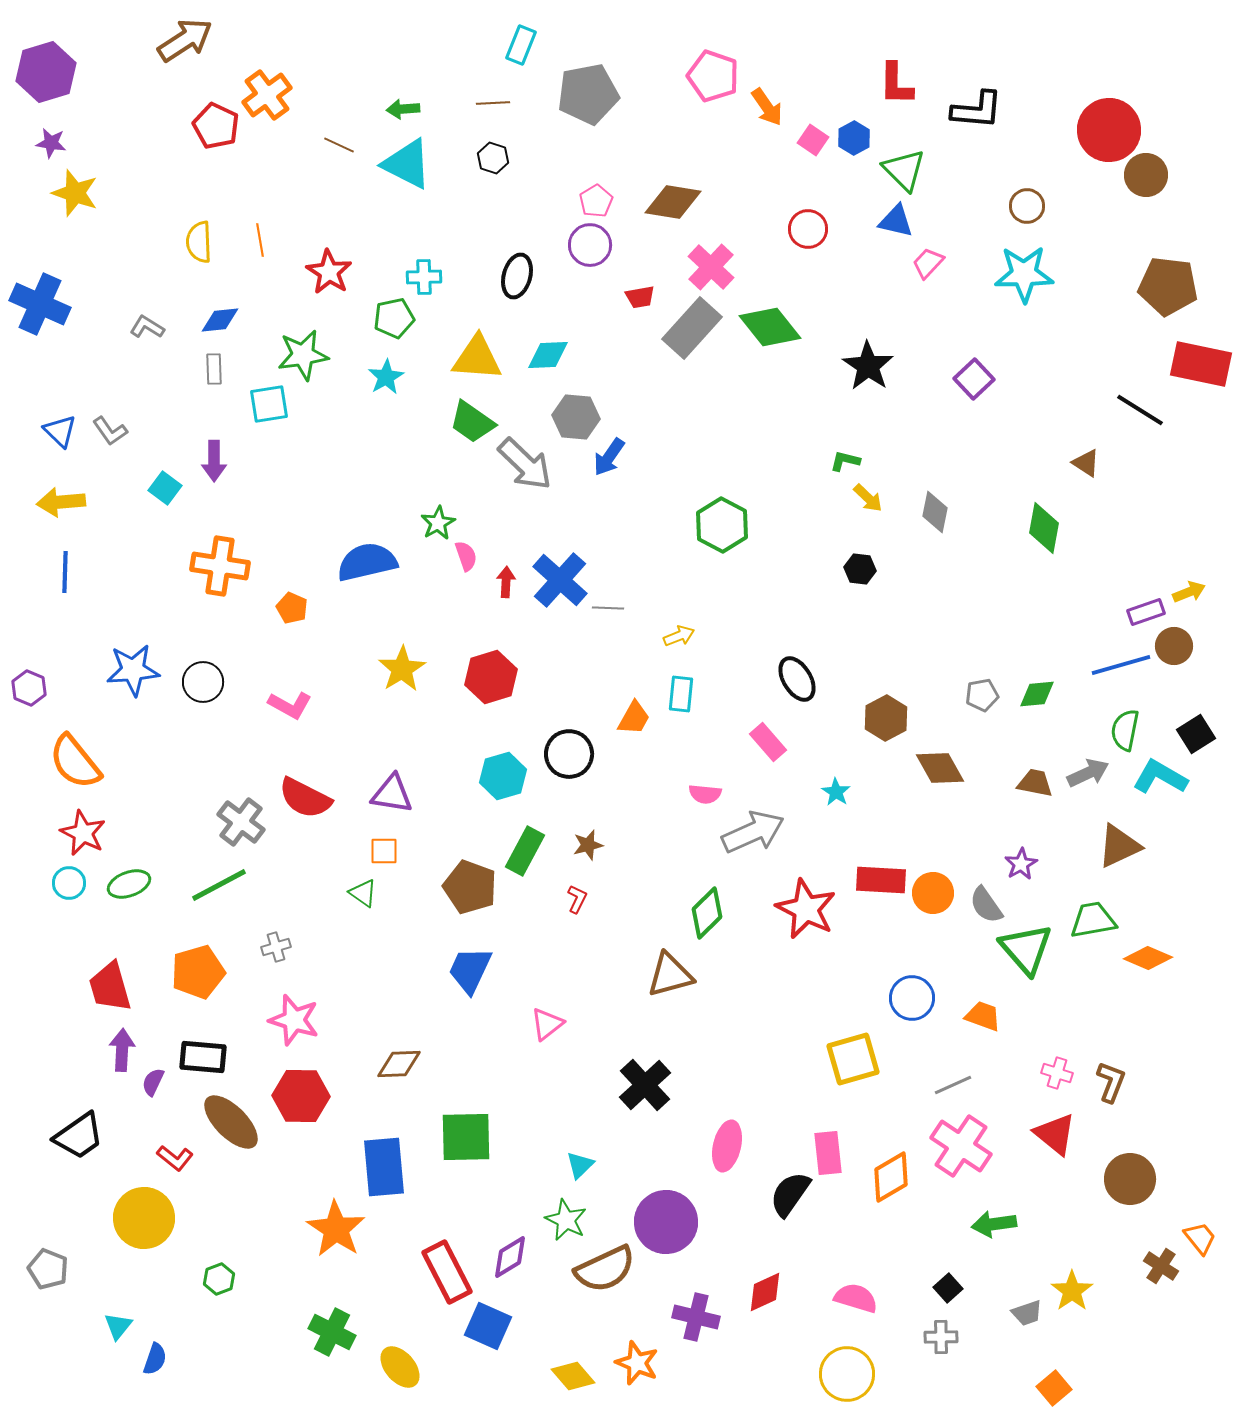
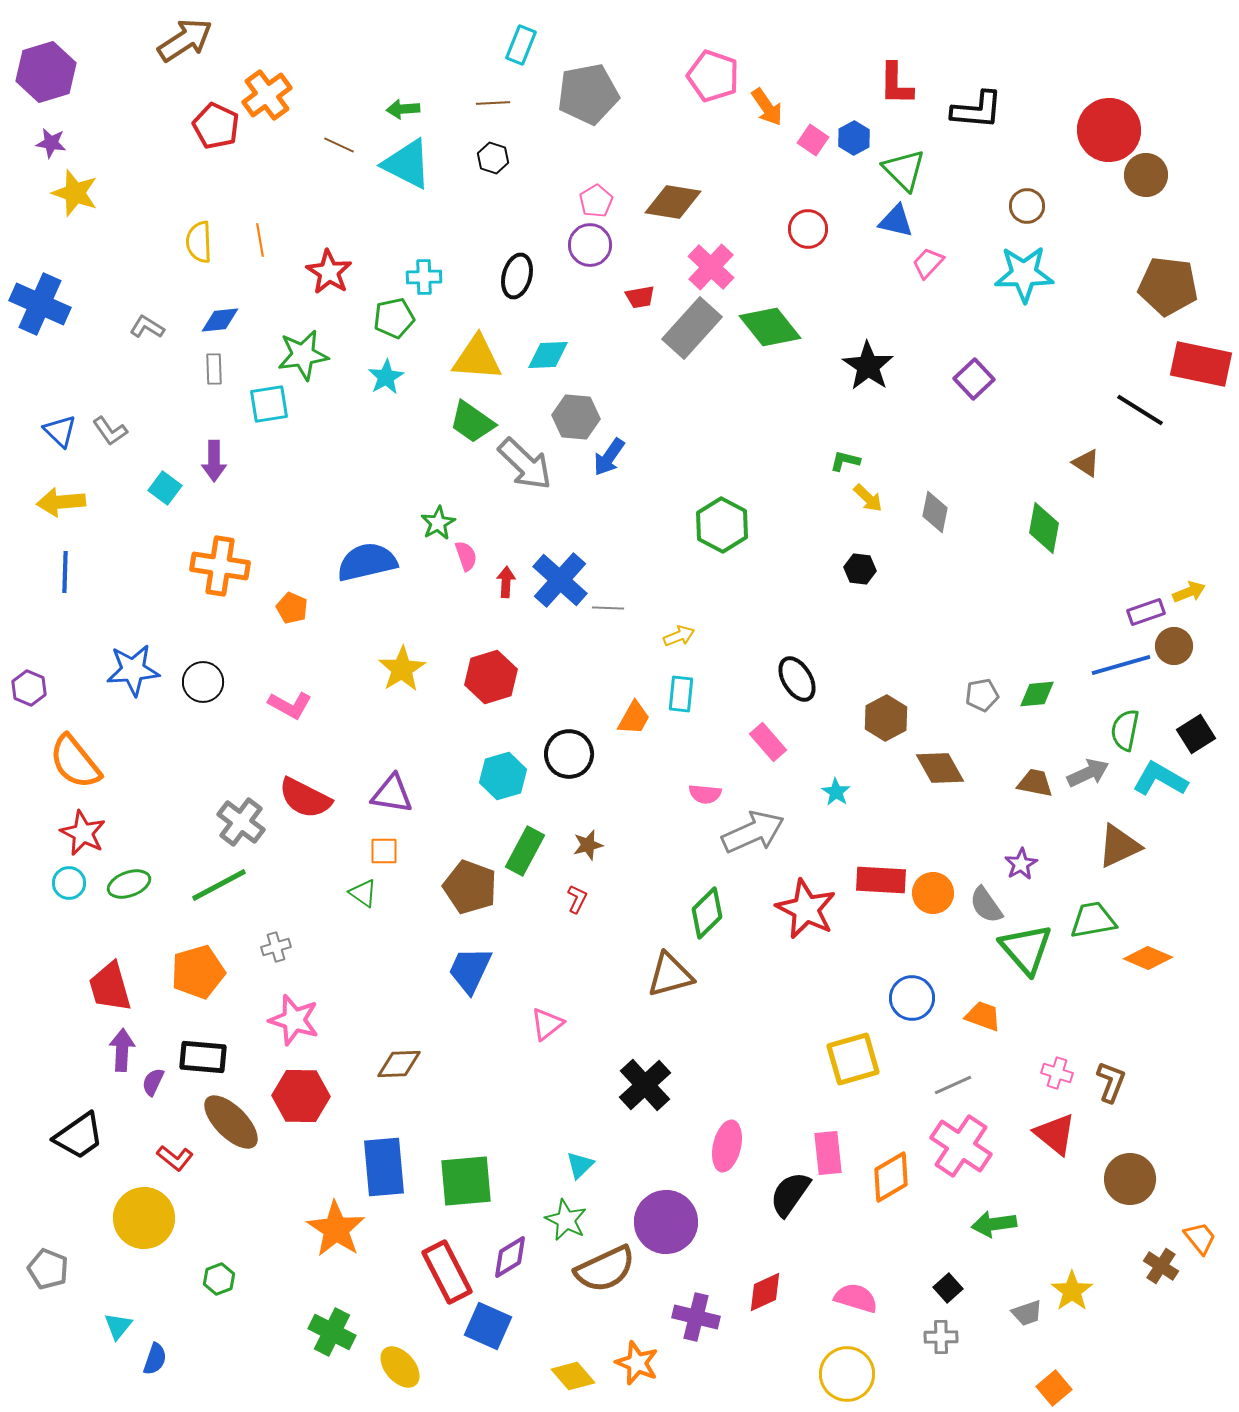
cyan L-shape at (1160, 777): moved 2 px down
green square at (466, 1137): moved 44 px down; rotated 4 degrees counterclockwise
